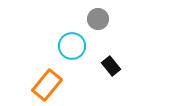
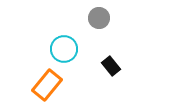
gray circle: moved 1 px right, 1 px up
cyan circle: moved 8 px left, 3 px down
